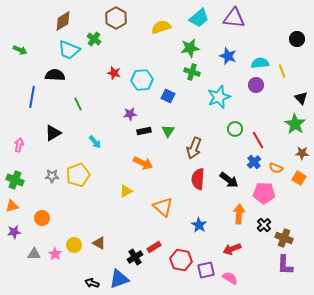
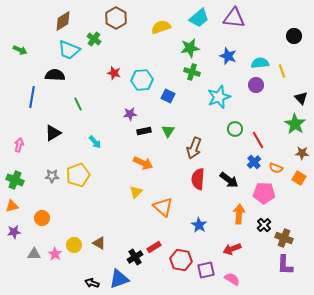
black circle at (297, 39): moved 3 px left, 3 px up
yellow triangle at (126, 191): moved 10 px right, 1 px down; rotated 16 degrees counterclockwise
pink semicircle at (230, 278): moved 2 px right, 1 px down
